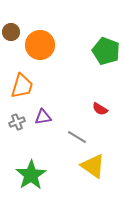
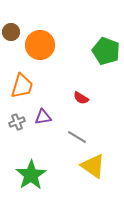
red semicircle: moved 19 px left, 11 px up
